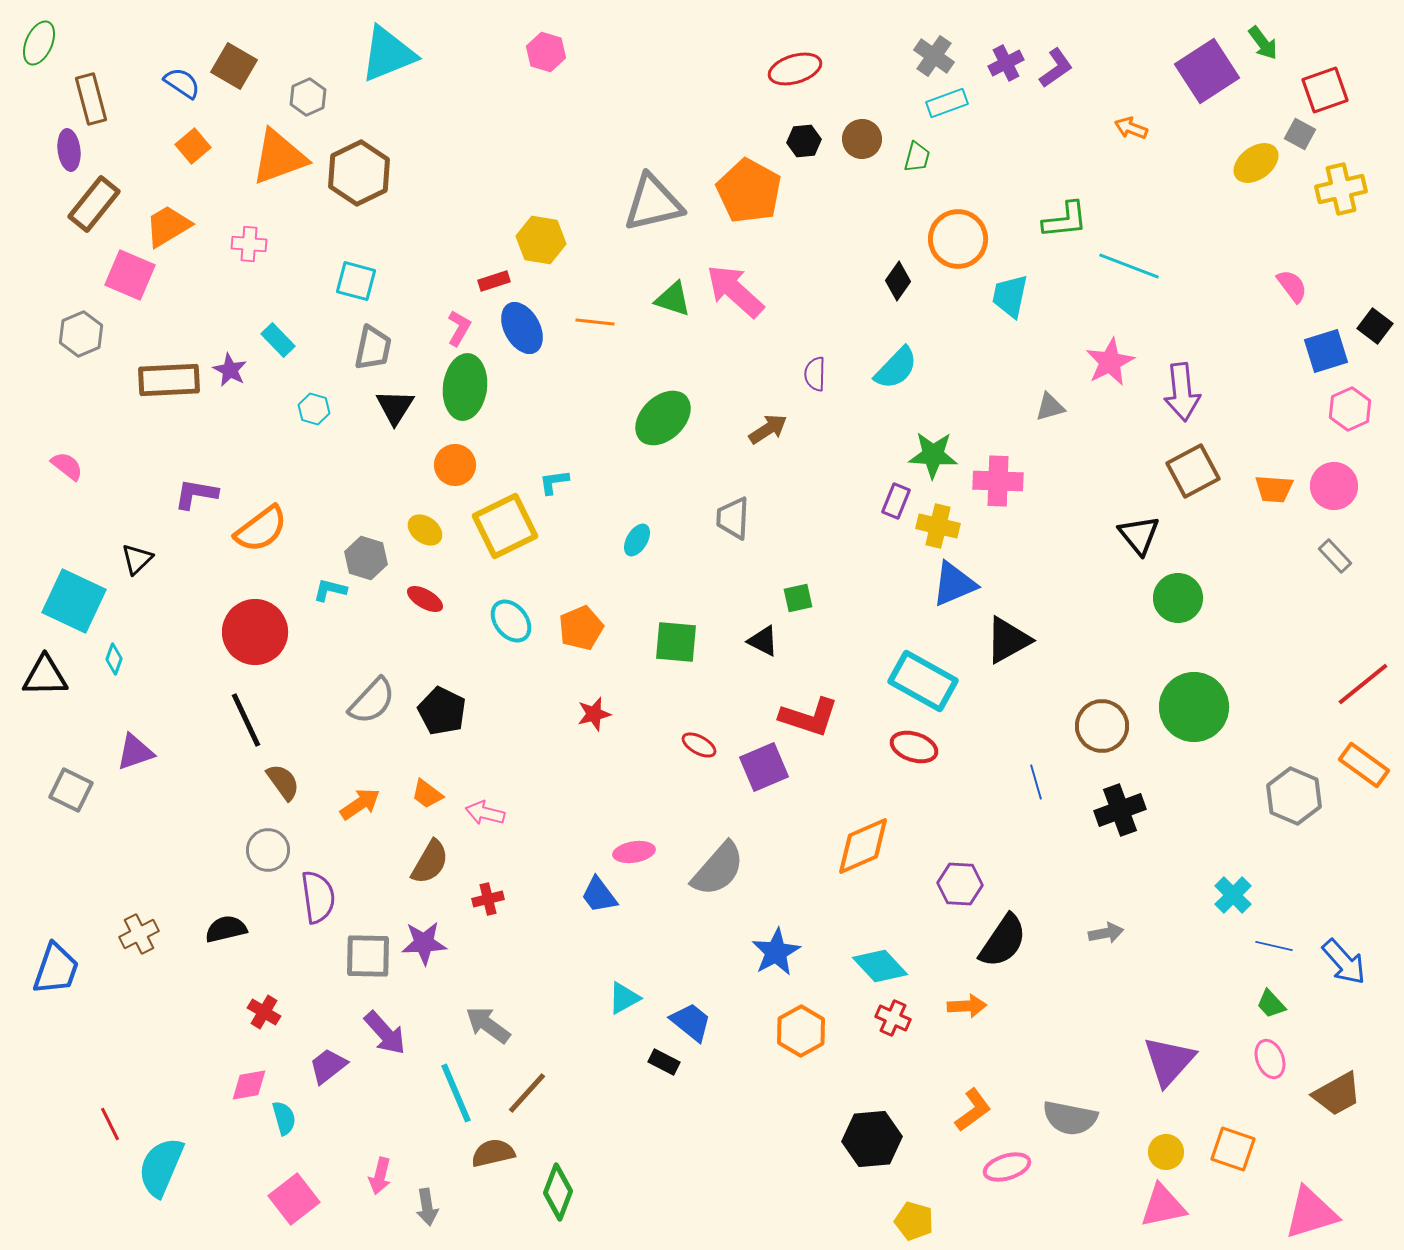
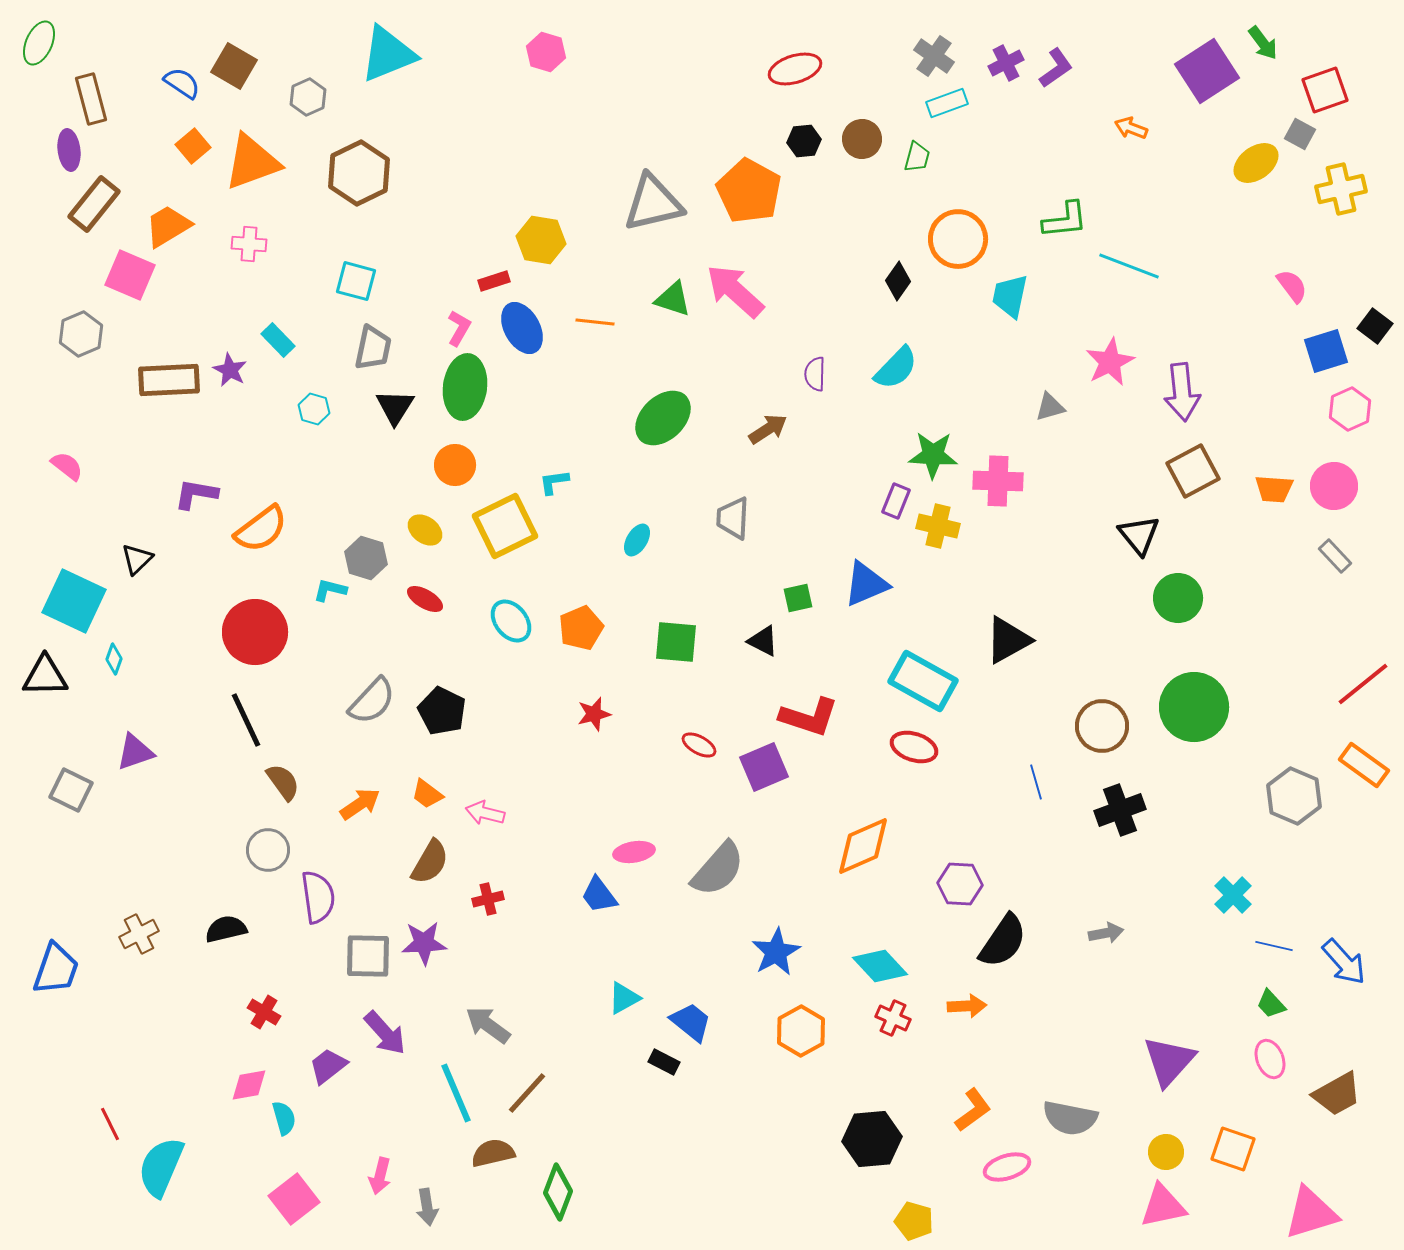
orange triangle at (279, 157): moved 27 px left, 5 px down
blue triangle at (954, 584): moved 88 px left
